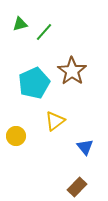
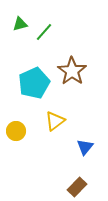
yellow circle: moved 5 px up
blue triangle: rotated 18 degrees clockwise
